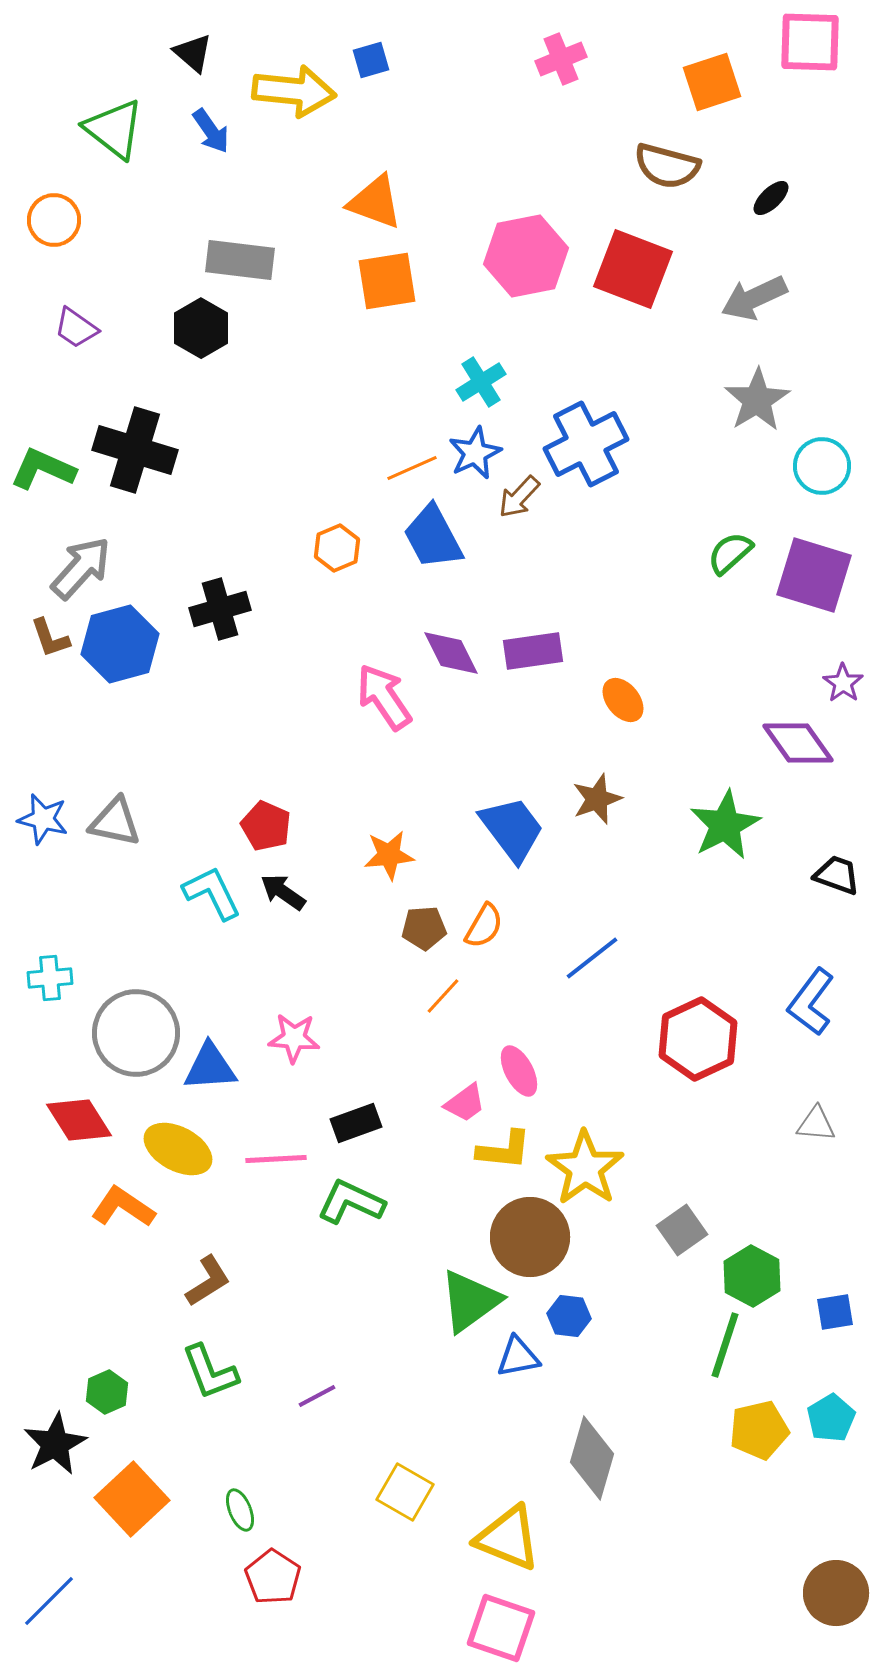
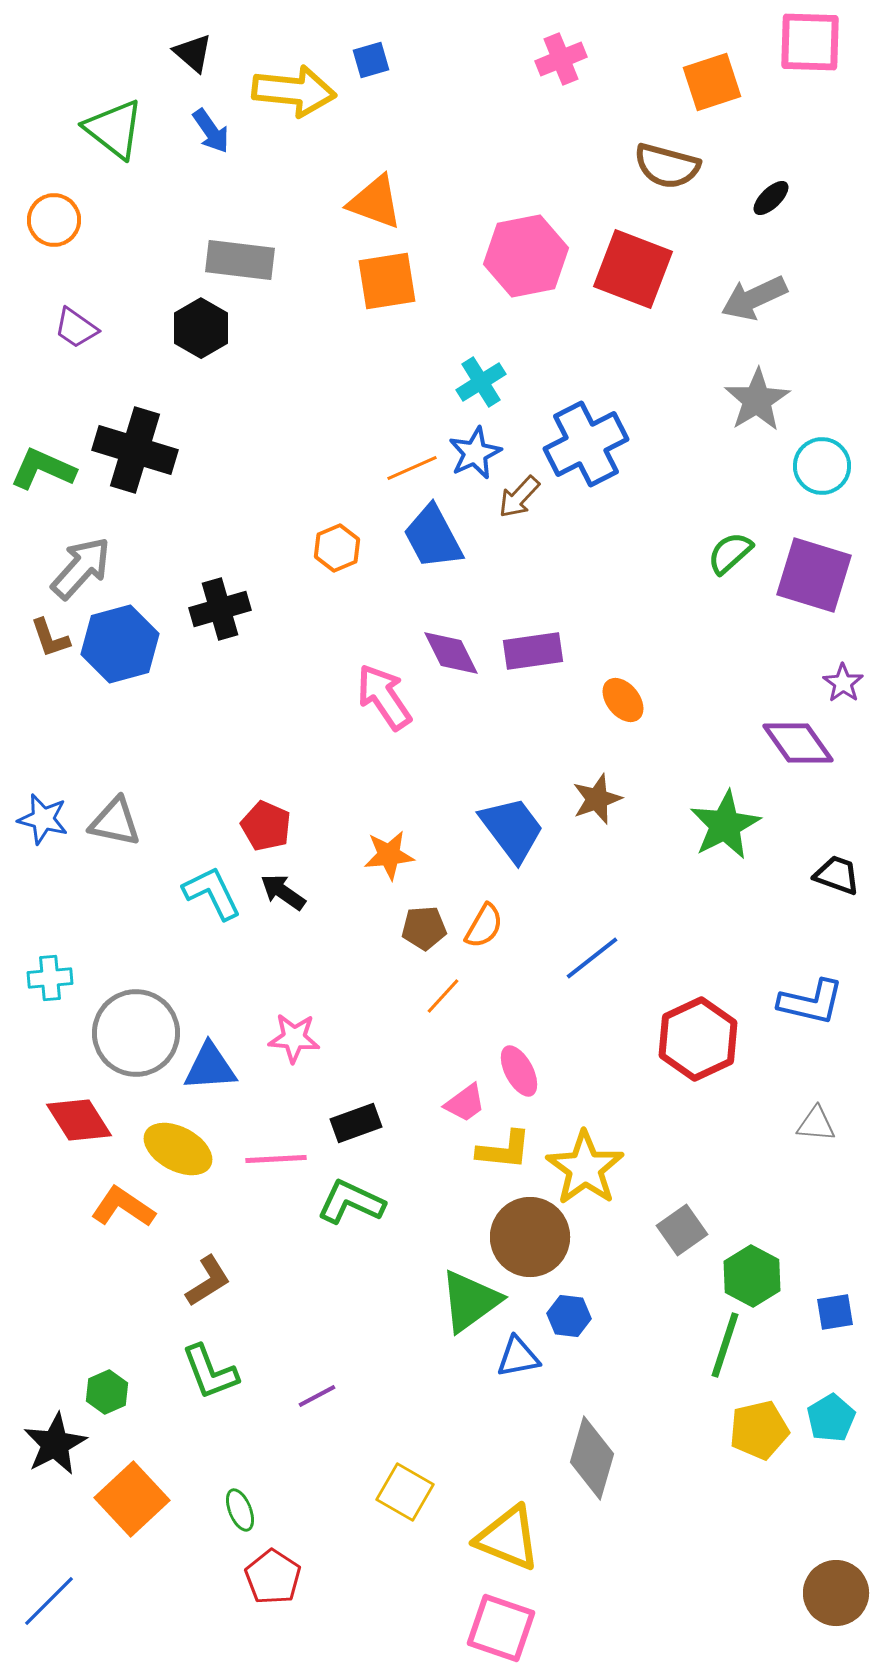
blue L-shape at (811, 1002): rotated 114 degrees counterclockwise
